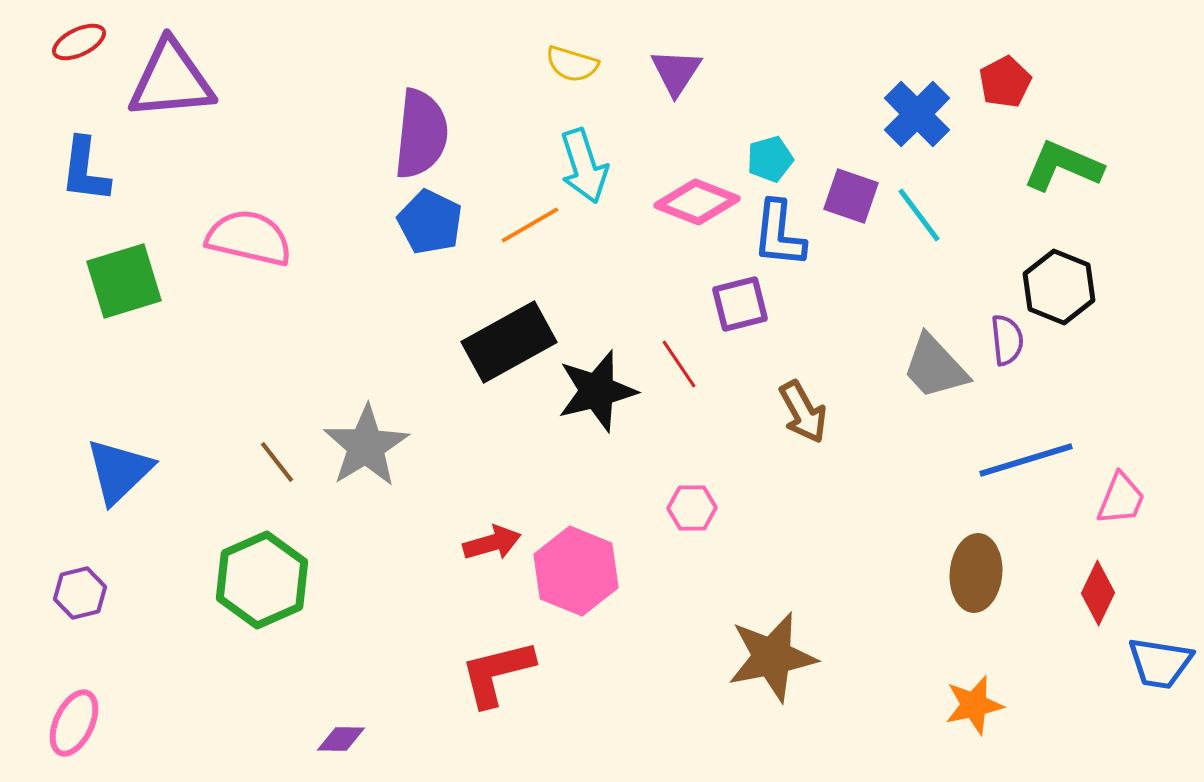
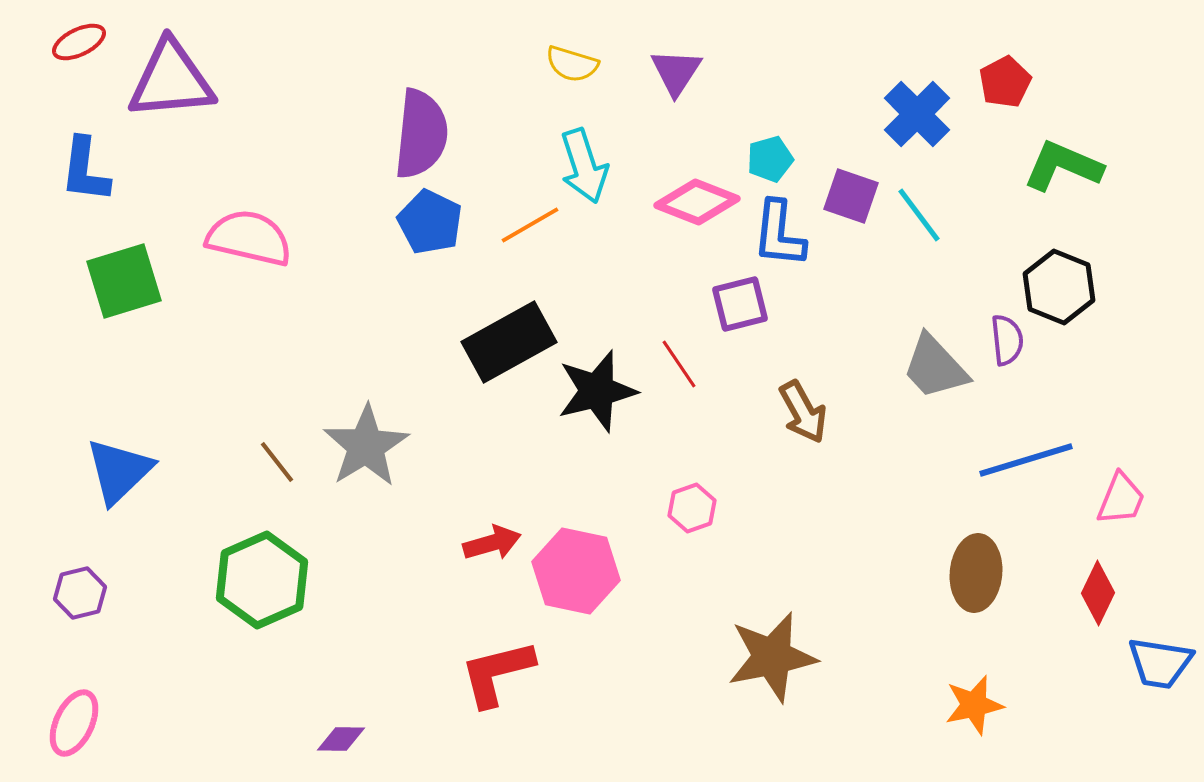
pink hexagon at (692, 508): rotated 18 degrees counterclockwise
pink hexagon at (576, 571): rotated 10 degrees counterclockwise
